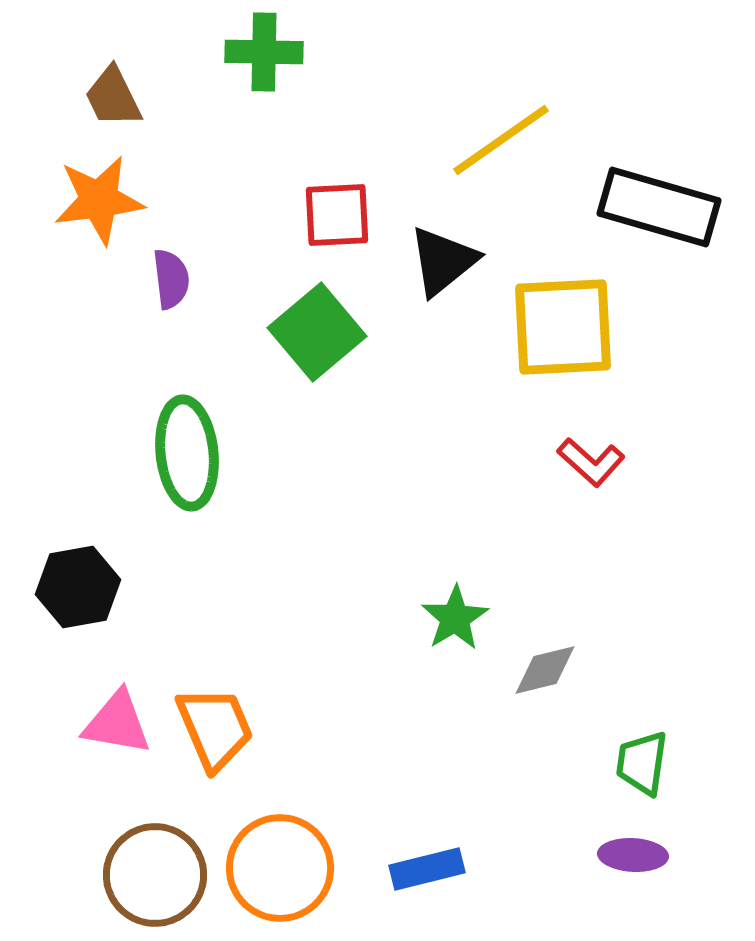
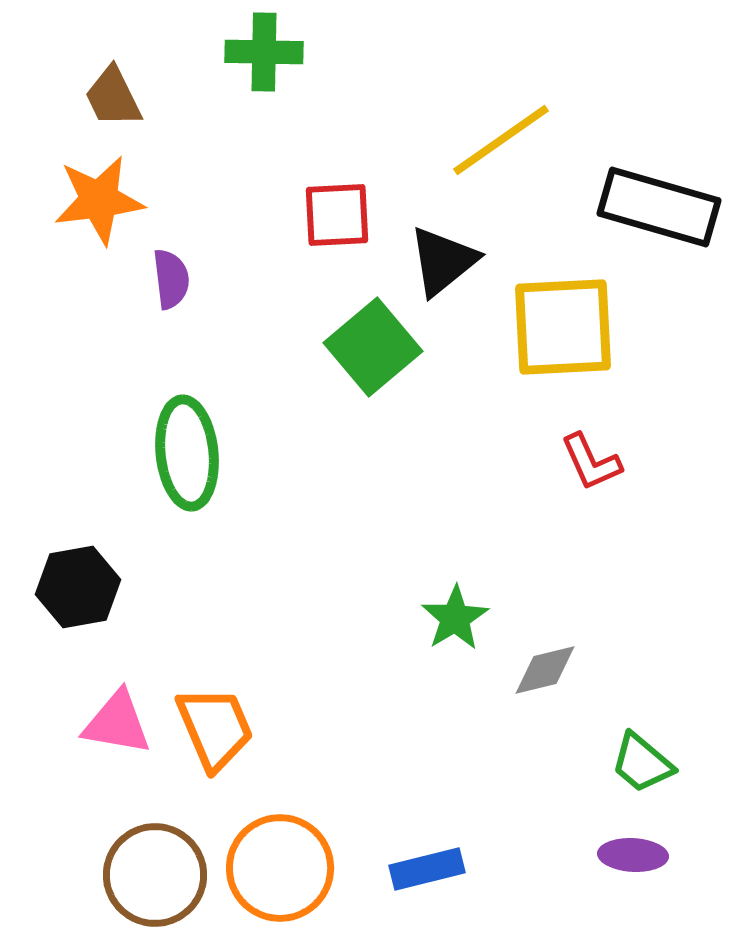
green square: moved 56 px right, 15 px down
red L-shape: rotated 24 degrees clockwise
green trapezoid: rotated 58 degrees counterclockwise
